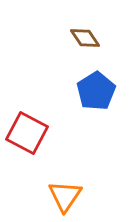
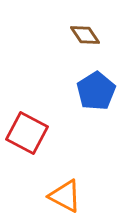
brown diamond: moved 3 px up
orange triangle: rotated 36 degrees counterclockwise
